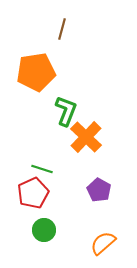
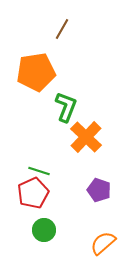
brown line: rotated 15 degrees clockwise
green L-shape: moved 4 px up
green line: moved 3 px left, 2 px down
purple pentagon: rotated 10 degrees counterclockwise
